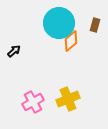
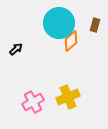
black arrow: moved 2 px right, 2 px up
yellow cross: moved 2 px up
